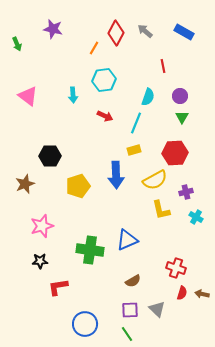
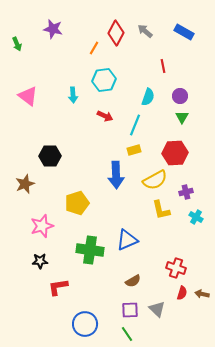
cyan line: moved 1 px left, 2 px down
yellow pentagon: moved 1 px left, 17 px down
